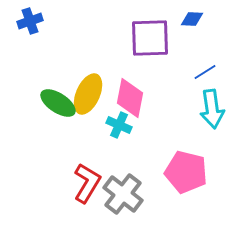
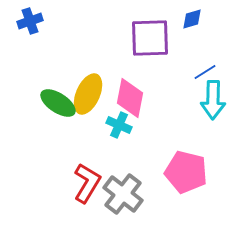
blue diamond: rotated 20 degrees counterclockwise
cyan arrow: moved 1 px right, 9 px up; rotated 9 degrees clockwise
